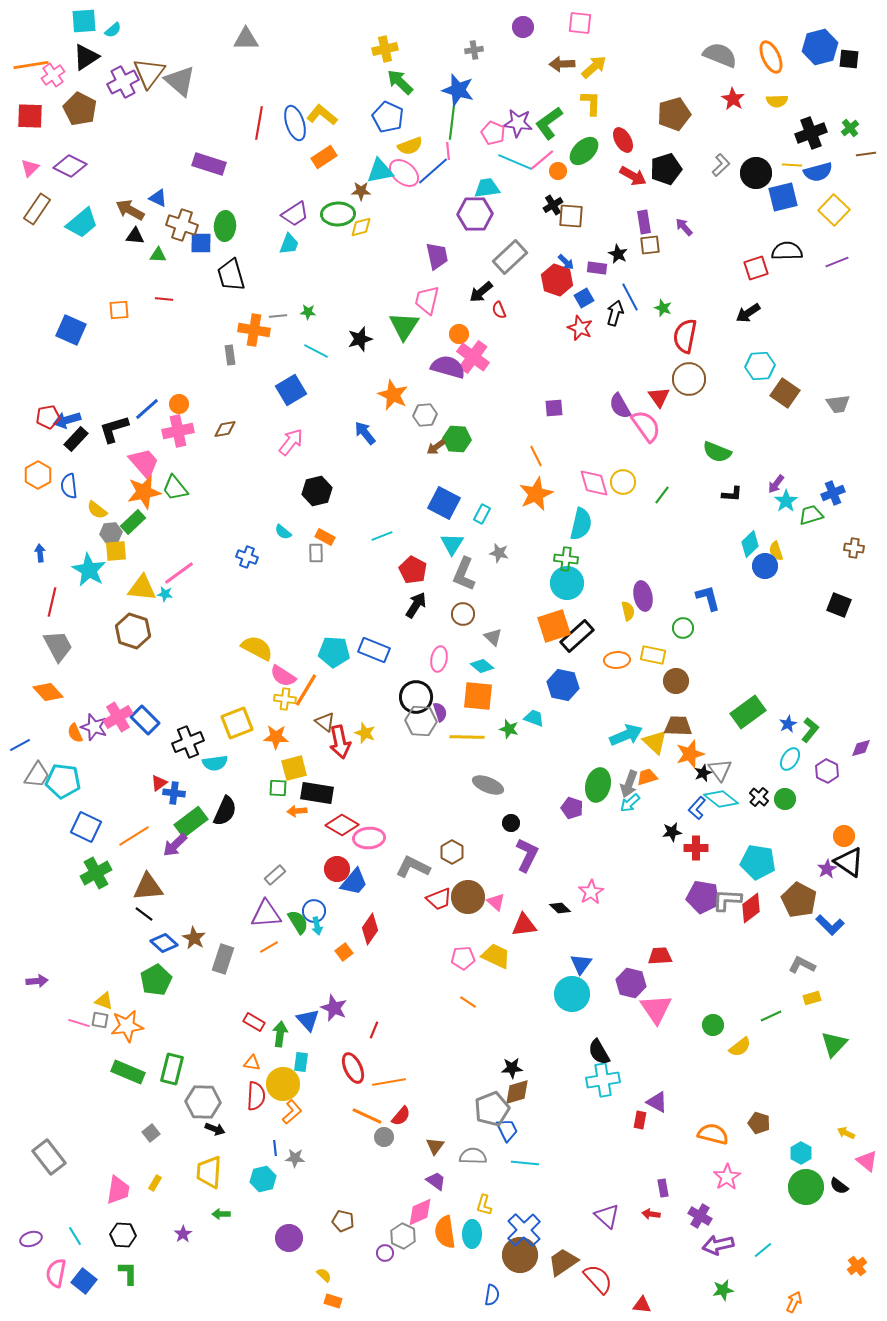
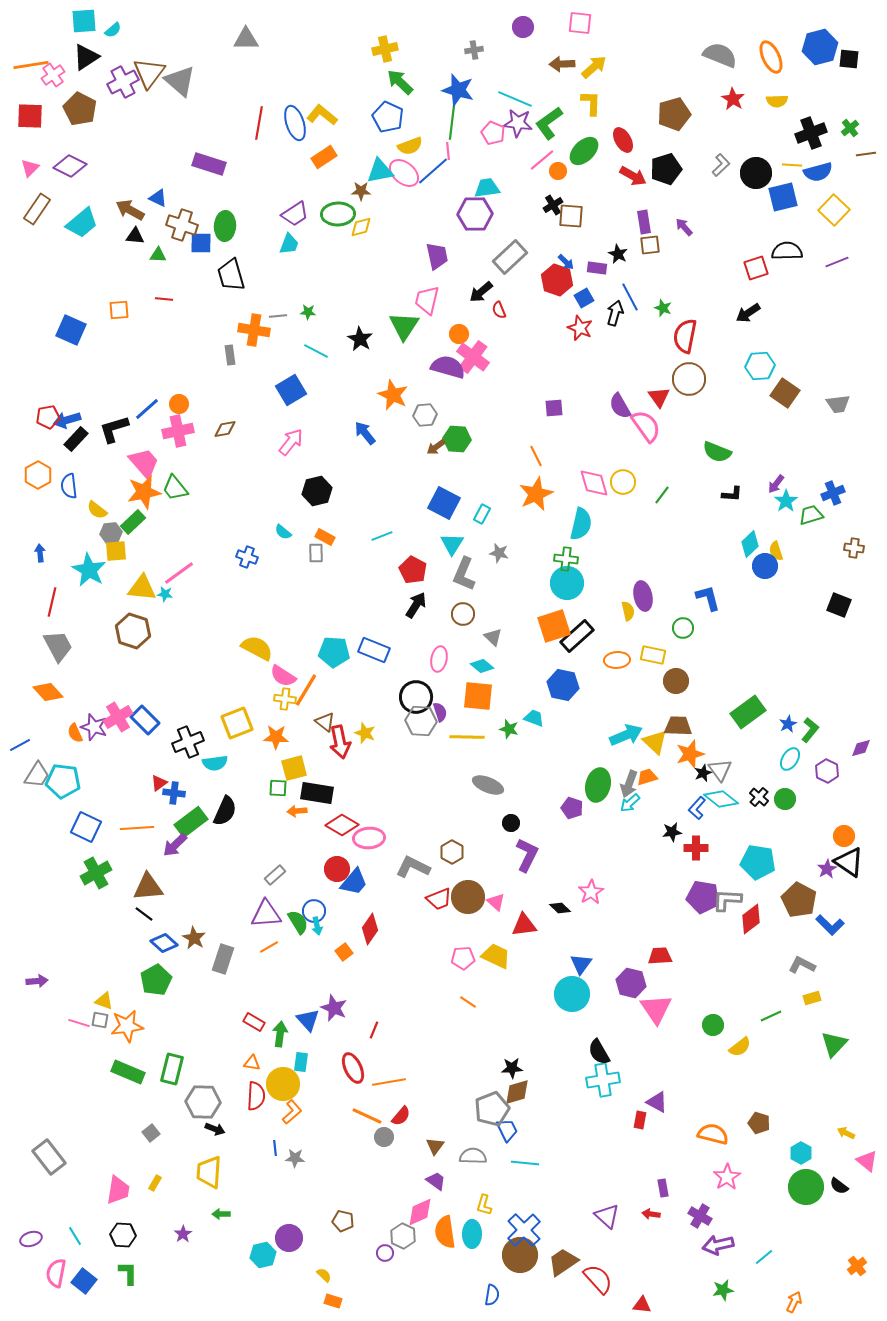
cyan line at (515, 162): moved 63 px up
black star at (360, 339): rotated 25 degrees counterclockwise
orange line at (134, 836): moved 3 px right, 8 px up; rotated 28 degrees clockwise
red diamond at (751, 908): moved 11 px down
cyan hexagon at (263, 1179): moved 76 px down
cyan line at (763, 1250): moved 1 px right, 7 px down
